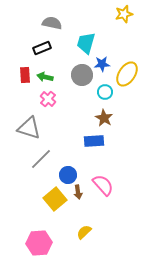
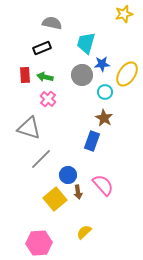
blue rectangle: moved 2 px left; rotated 66 degrees counterclockwise
